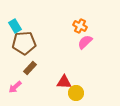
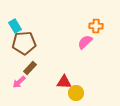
orange cross: moved 16 px right; rotated 24 degrees counterclockwise
pink arrow: moved 4 px right, 5 px up
